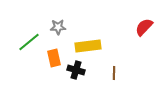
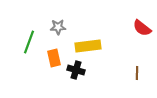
red semicircle: moved 2 px left, 1 px down; rotated 96 degrees counterclockwise
green line: rotated 30 degrees counterclockwise
brown line: moved 23 px right
